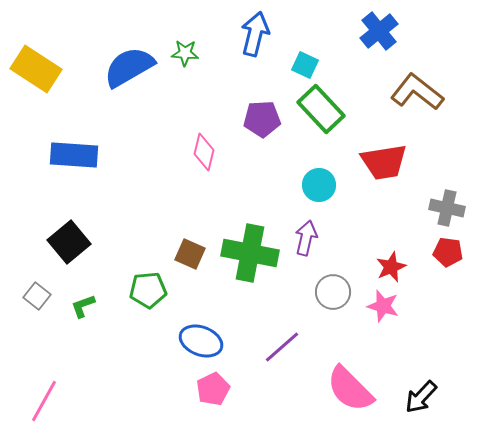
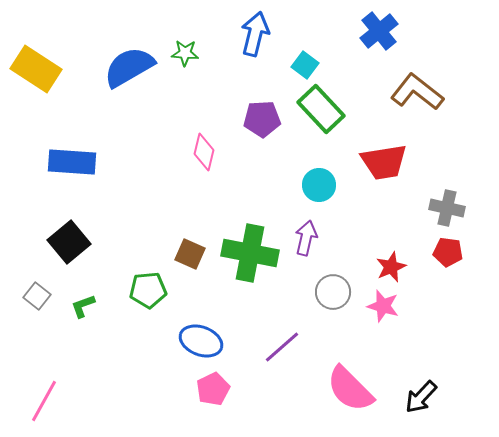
cyan square: rotated 12 degrees clockwise
blue rectangle: moved 2 px left, 7 px down
